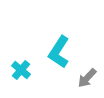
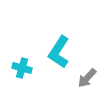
cyan cross: moved 1 px right, 2 px up; rotated 24 degrees counterclockwise
